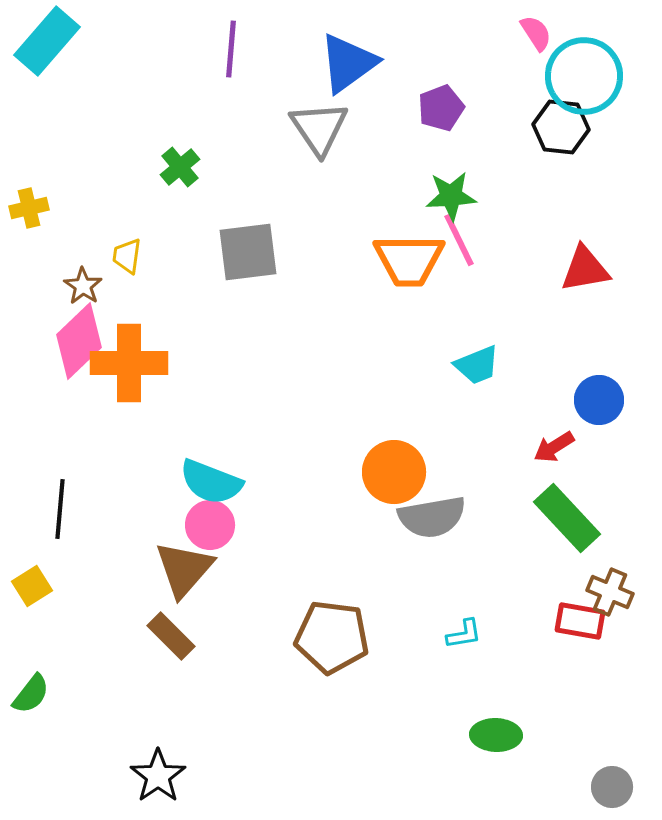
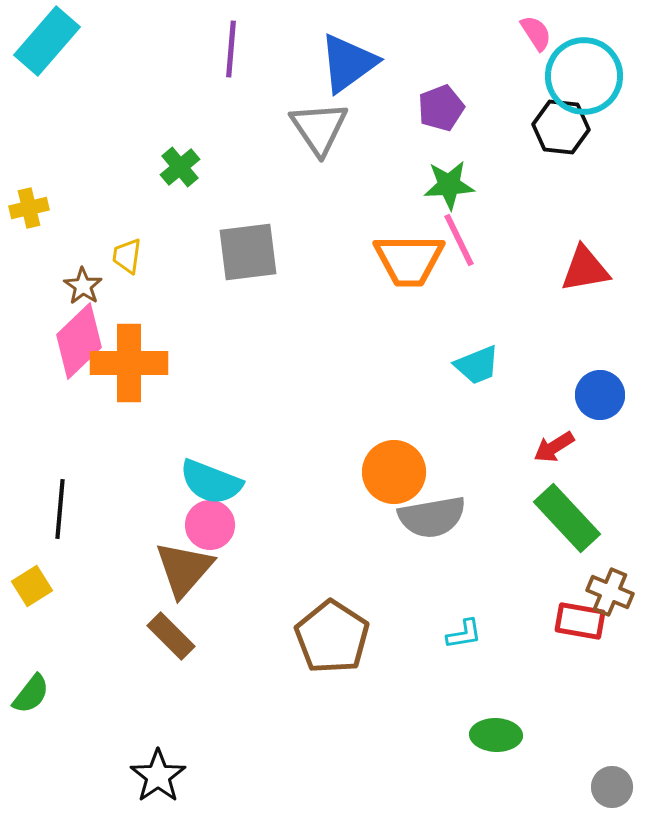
green star: moved 2 px left, 11 px up
blue circle: moved 1 px right, 5 px up
brown pentagon: rotated 26 degrees clockwise
